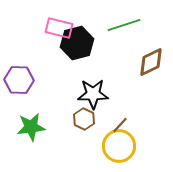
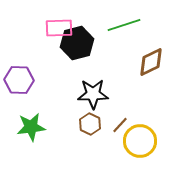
pink rectangle: rotated 16 degrees counterclockwise
brown hexagon: moved 6 px right, 5 px down
yellow circle: moved 21 px right, 5 px up
